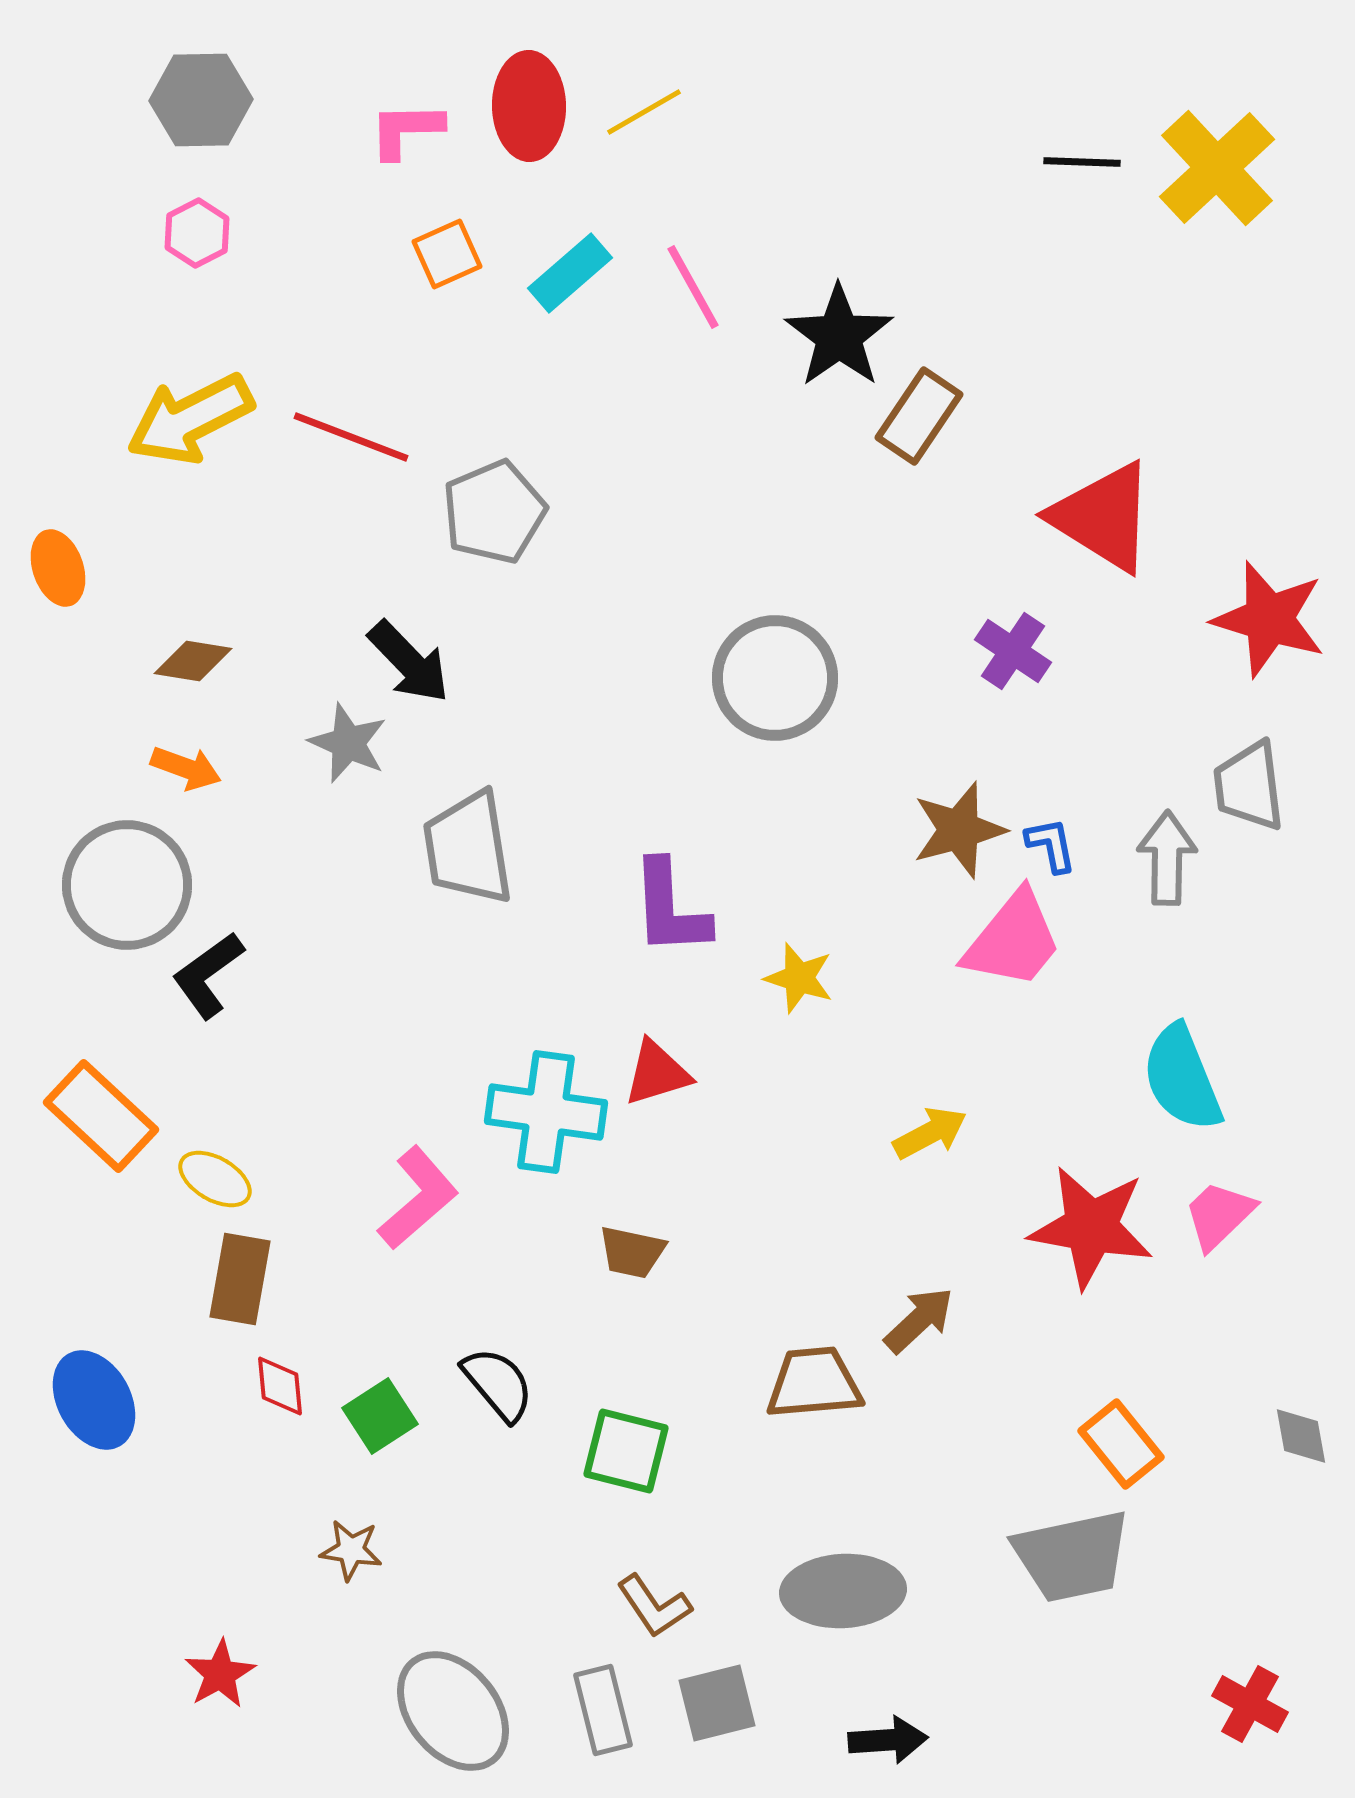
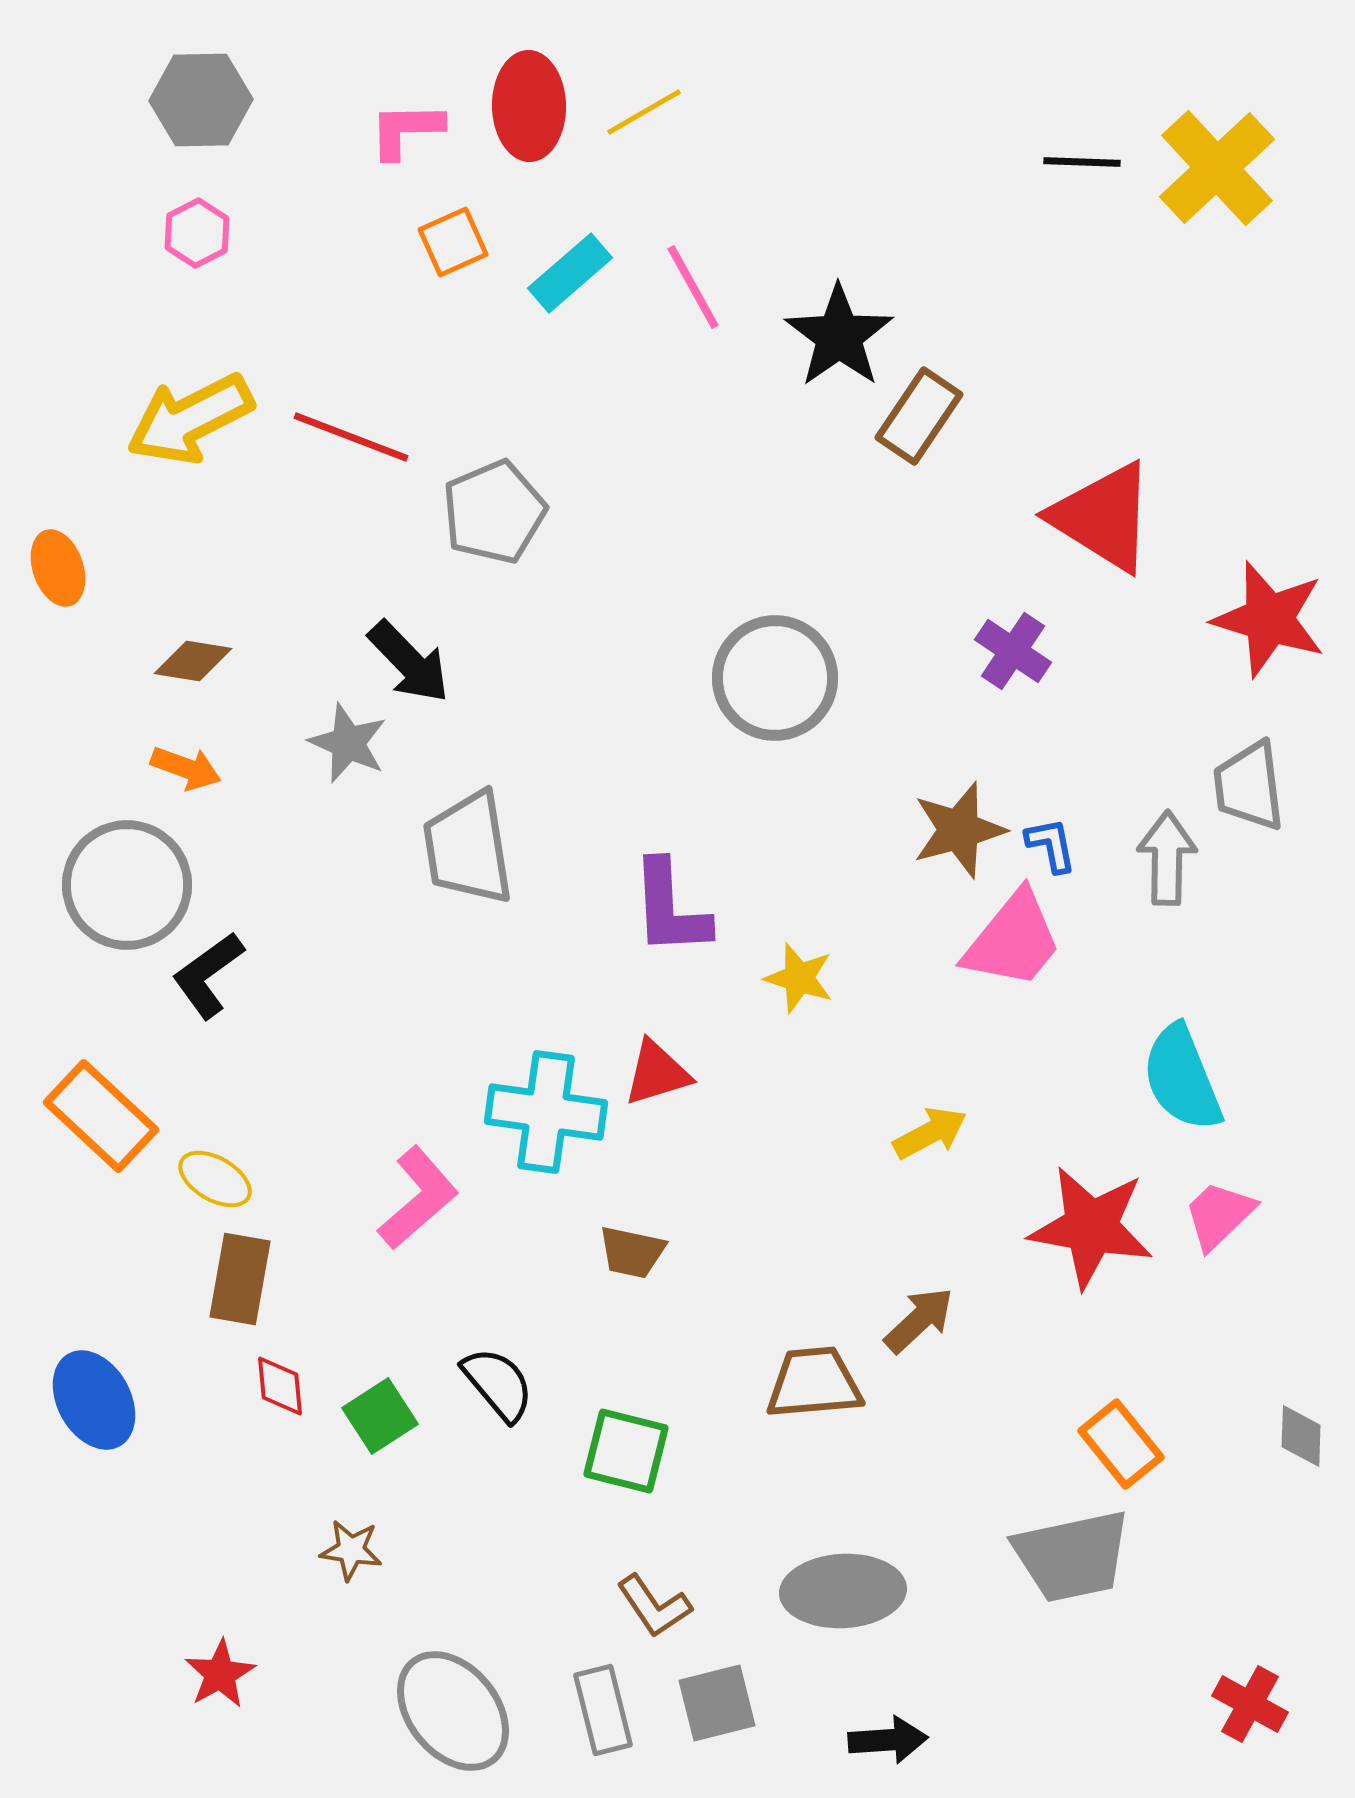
orange square at (447, 254): moved 6 px right, 12 px up
gray diamond at (1301, 1436): rotated 12 degrees clockwise
